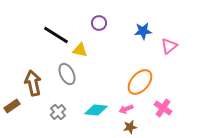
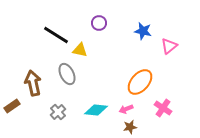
blue star: rotated 18 degrees clockwise
